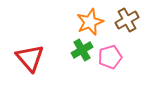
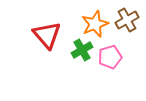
orange star: moved 5 px right, 2 px down
red triangle: moved 17 px right, 23 px up
